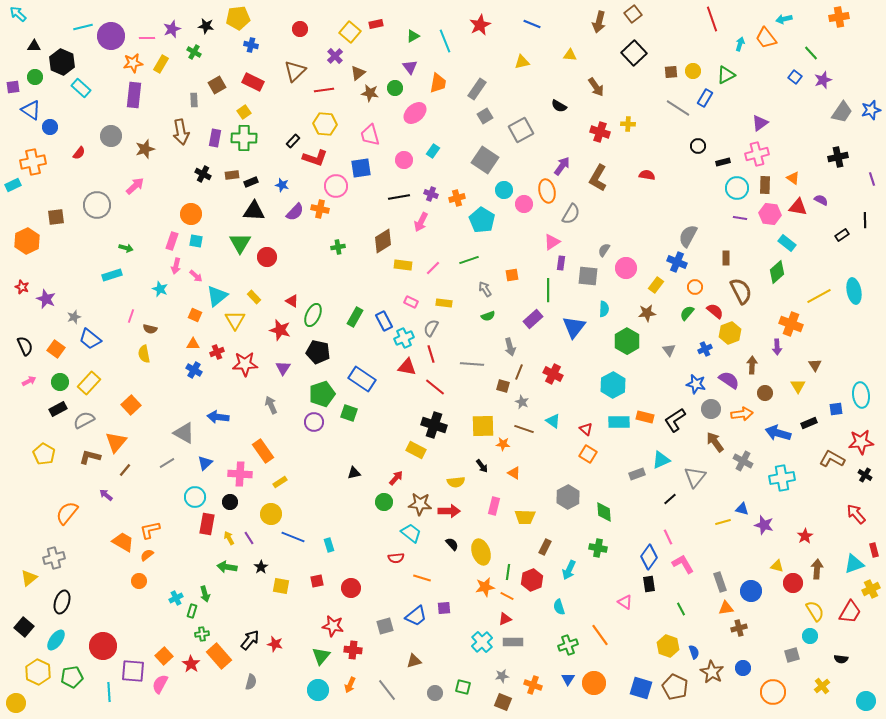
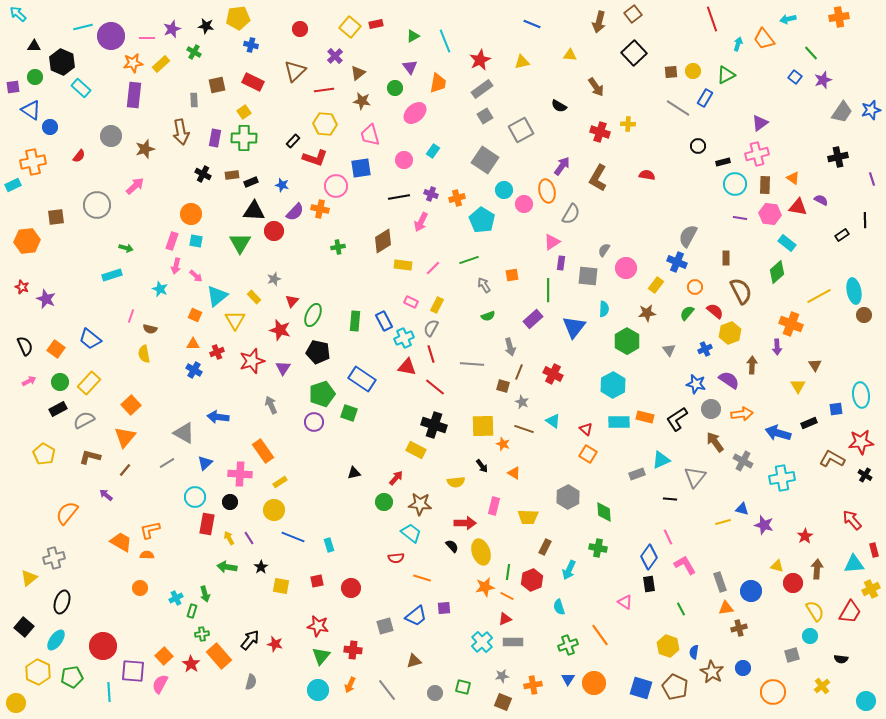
cyan arrow at (784, 19): moved 4 px right
red star at (480, 25): moved 35 px down
yellow square at (350, 32): moved 5 px up
orange trapezoid at (766, 38): moved 2 px left, 1 px down
cyan arrow at (740, 44): moved 2 px left
yellow rectangle at (161, 64): rotated 18 degrees clockwise
brown square at (217, 85): rotated 18 degrees clockwise
gray rectangle at (477, 89): moved 5 px right; rotated 20 degrees clockwise
brown star at (370, 93): moved 8 px left, 8 px down
red semicircle at (79, 153): moved 3 px down
cyan circle at (737, 188): moved 2 px left, 4 px up
orange hexagon at (27, 241): rotated 20 degrees clockwise
red circle at (267, 257): moved 7 px right, 26 px up
gray arrow at (485, 289): moved 1 px left, 4 px up
red triangle at (292, 301): rotated 40 degrees clockwise
yellow rectangle at (444, 303): moved 7 px left, 2 px down; rotated 70 degrees counterclockwise
gray star at (74, 317): moved 200 px right, 38 px up
green rectangle at (355, 317): moved 4 px down; rotated 24 degrees counterclockwise
red star at (245, 364): moved 7 px right, 3 px up; rotated 15 degrees counterclockwise
brown circle at (765, 393): moved 99 px right, 78 px up
black L-shape at (675, 420): moved 2 px right, 1 px up
orange triangle at (116, 442): moved 9 px right, 5 px up
orange star at (503, 444): rotated 16 degrees clockwise
black line at (670, 499): rotated 48 degrees clockwise
red arrow at (449, 511): moved 16 px right, 12 px down
yellow circle at (271, 514): moved 3 px right, 4 px up
red arrow at (856, 514): moved 4 px left, 6 px down
yellow trapezoid at (525, 517): moved 3 px right
orange trapezoid at (123, 542): moved 2 px left
black semicircle at (452, 544): moved 2 px down
orange semicircle at (147, 555): rotated 40 degrees clockwise
pink L-shape at (683, 564): moved 2 px right, 1 px down
cyan triangle at (854, 564): rotated 15 degrees clockwise
orange circle at (139, 581): moved 1 px right, 7 px down
red star at (333, 626): moved 15 px left
blue semicircle at (694, 652): rotated 152 degrees counterclockwise
orange cross at (533, 685): rotated 30 degrees counterclockwise
